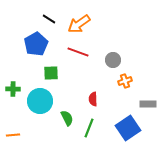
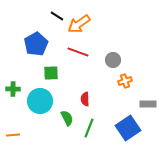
black line: moved 8 px right, 3 px up
red semicircle: moved 8 px left
